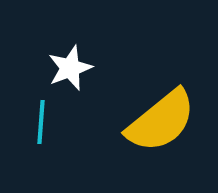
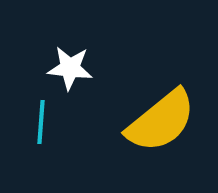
white star: rotated 27 degrees clockwise
